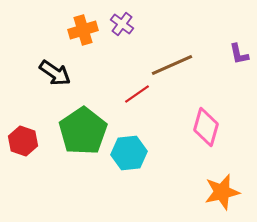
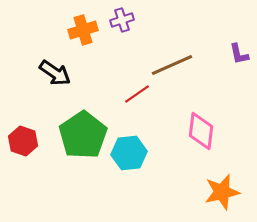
purple cross: moved 4 px up; rotated 35 degrees clockwise
pink diamond: moved 5 px left, 4 px down; rotated 9 degrees counterclockwise
green pentagon: moved 4 px down
